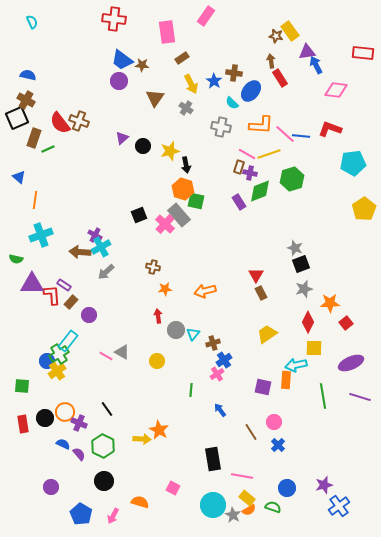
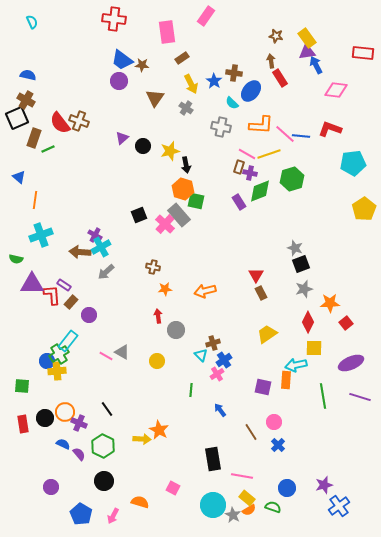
yellow rectangle at (290, 31): moved 17 px right, 7 px down
cyan triangle at (193, 334): moved 8 px right, 21 px down; rotated 24 degrees counterclockwise
yellow cross at (57, 371): rotated 30 degrees clockwise
